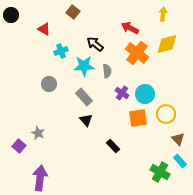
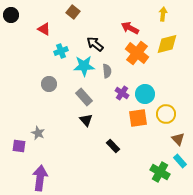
purple square: rotated 32 degrees counterclockwise
